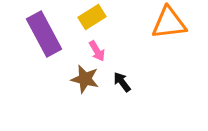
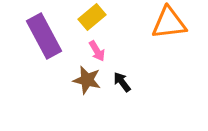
yellow rectangle: rotated 8 degrees counterclockwise
purple rectangle: moved 2 px down
brown star: moved 2 px right, 1 px down
